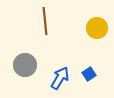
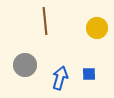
blue square: rotated 32 degrees clockwise
blue arrow: rotated 15 degrees counterclockwise
